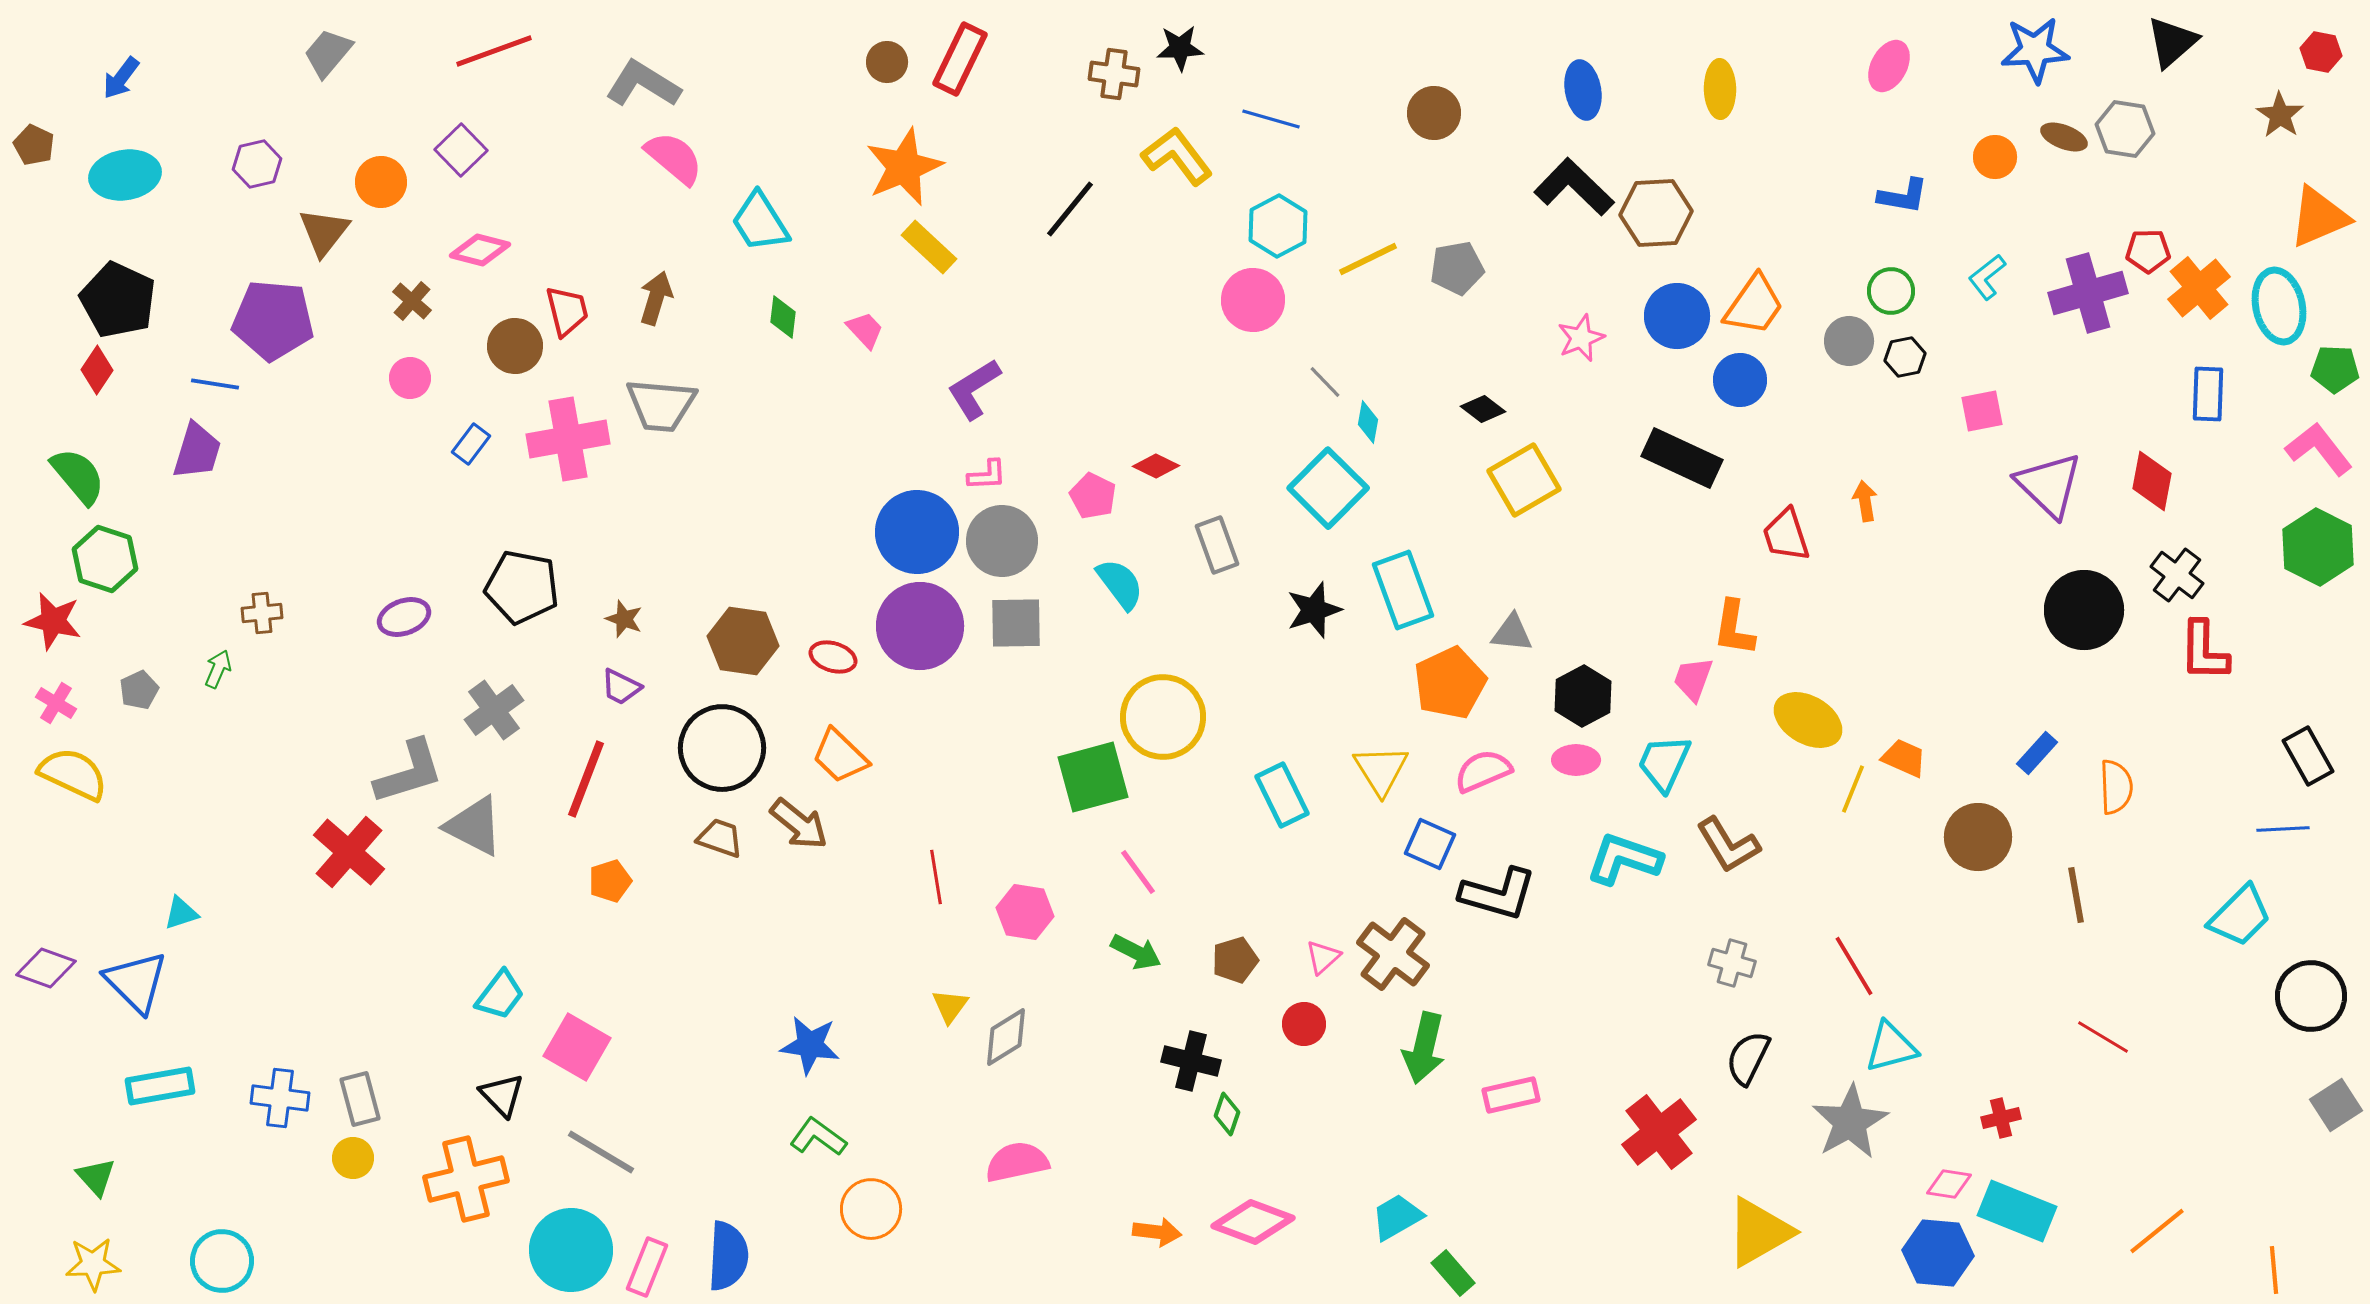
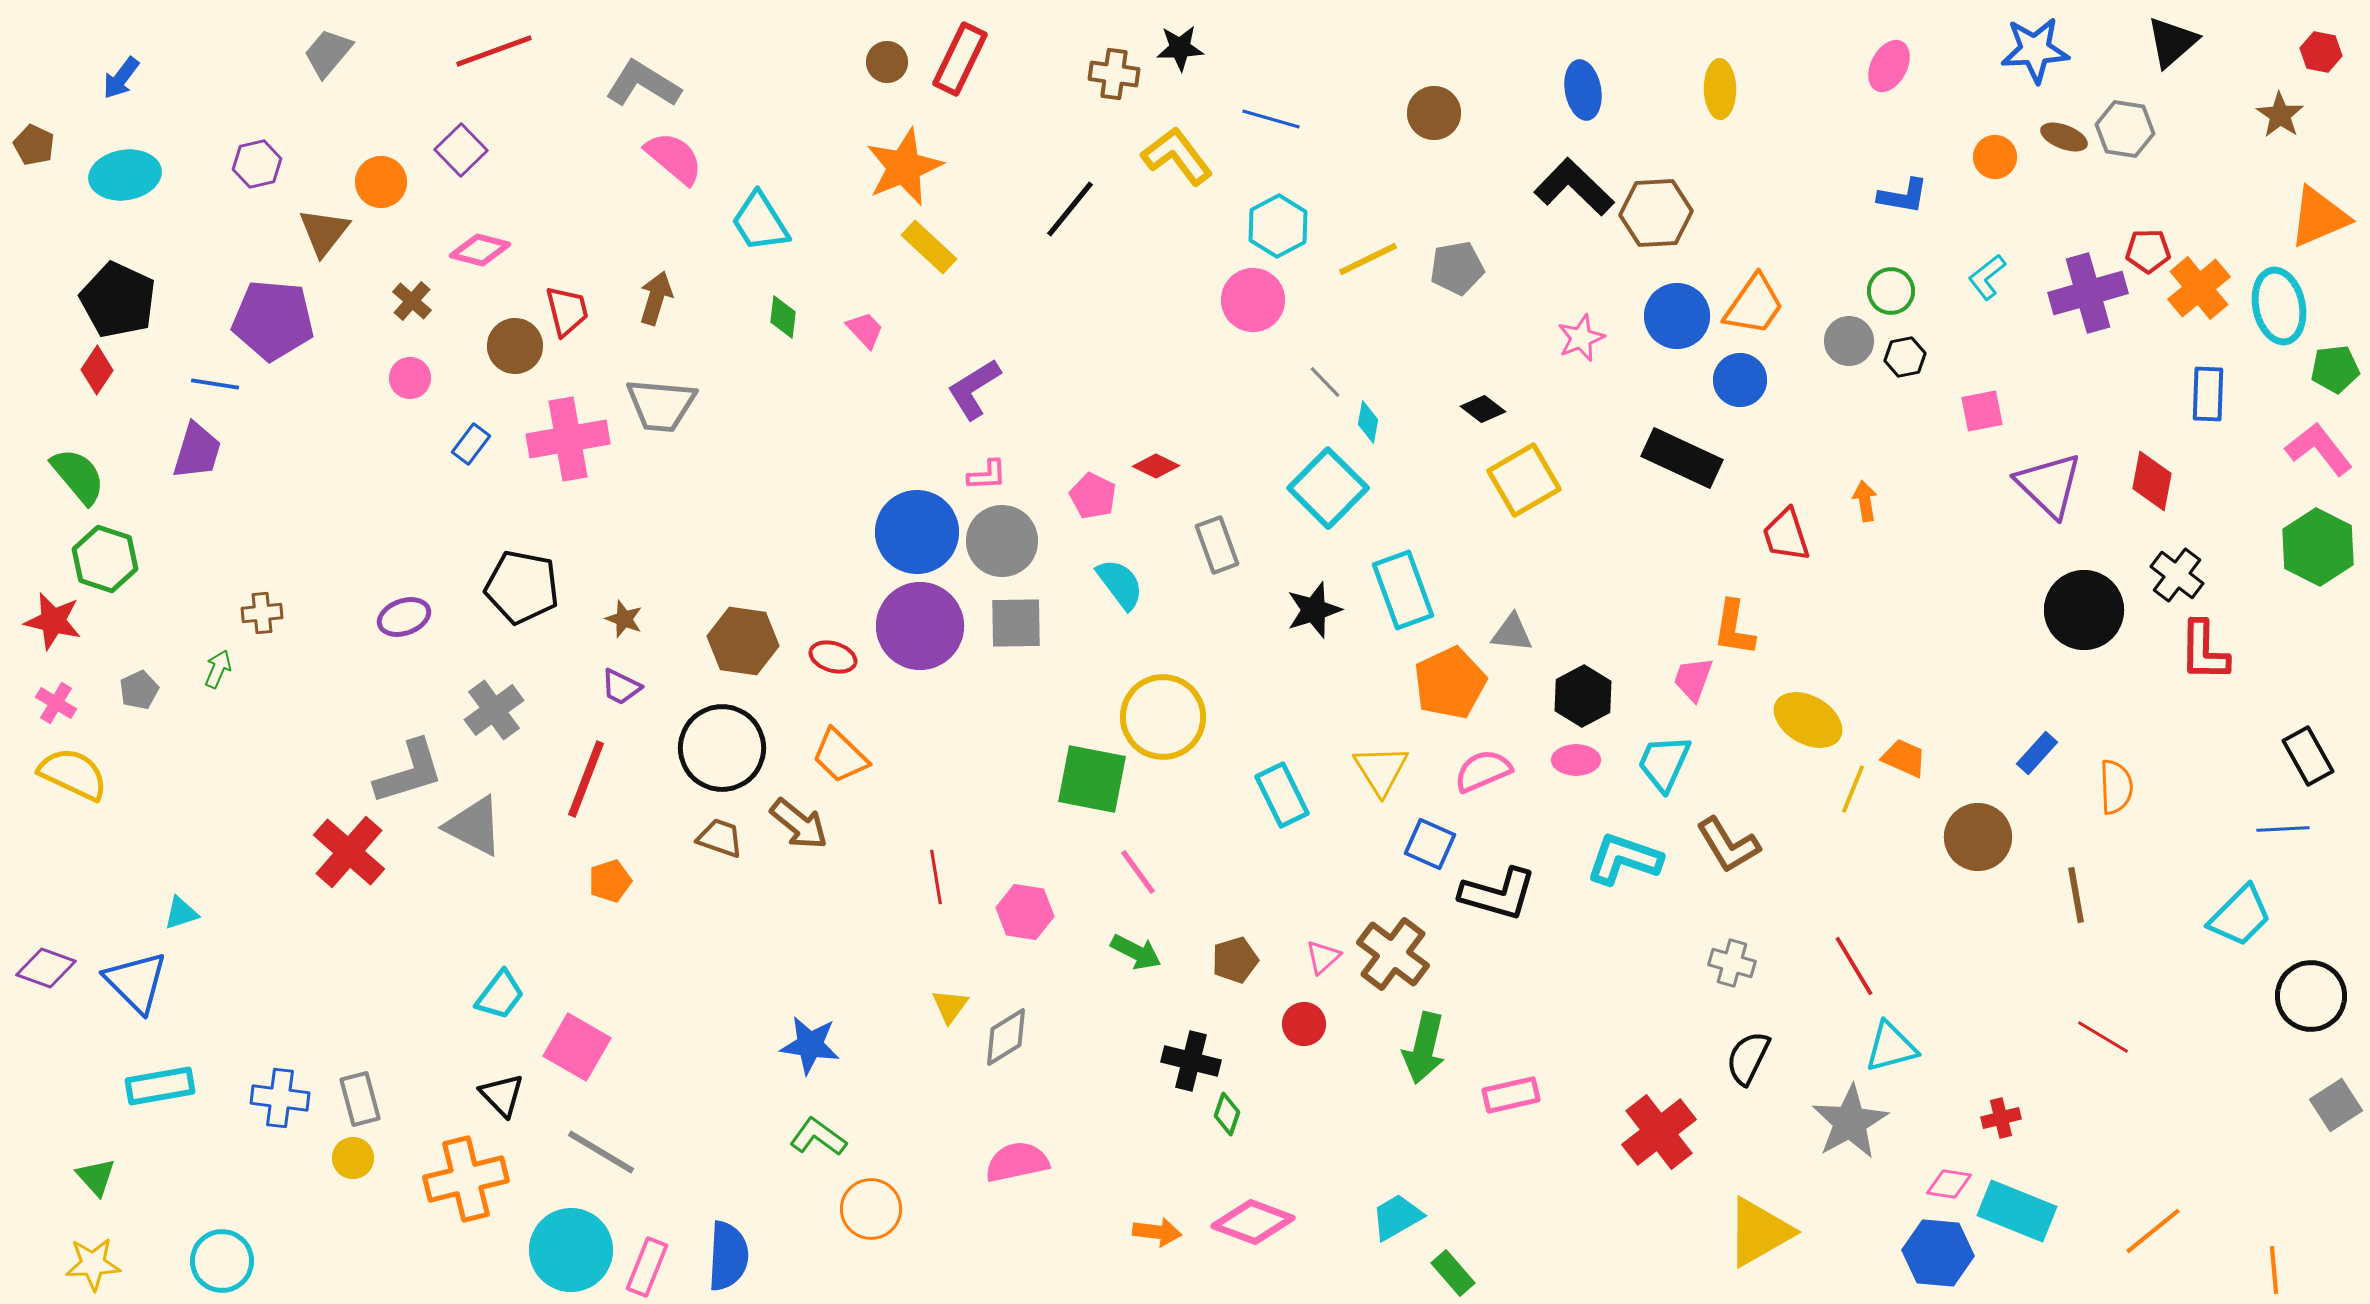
green pentagon at (2335, 369): rotated 9 degrees counterclockwise
green square at (1093, 777): moved 1 px left, 2 px down; rotated 26 degrees clockwise
orange line at (2157, 1231): moved 4 px left
